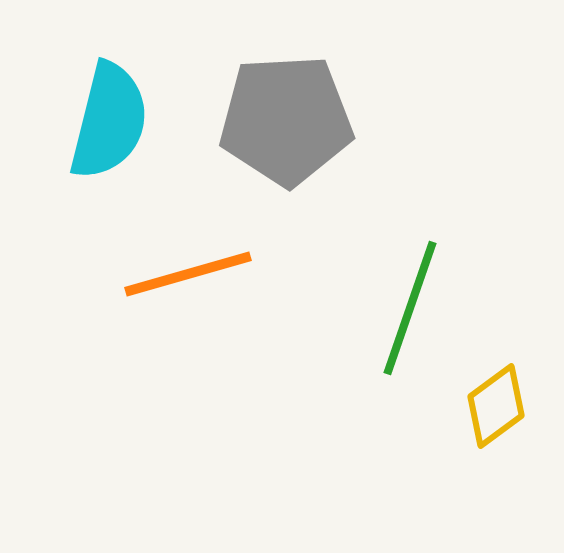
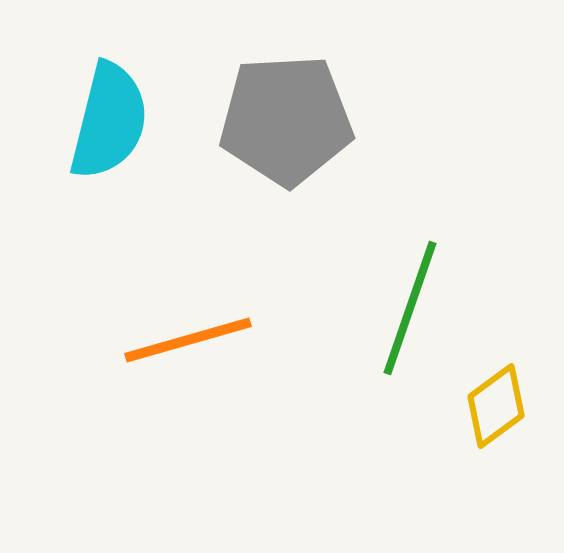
orange line: moved 66 px down
